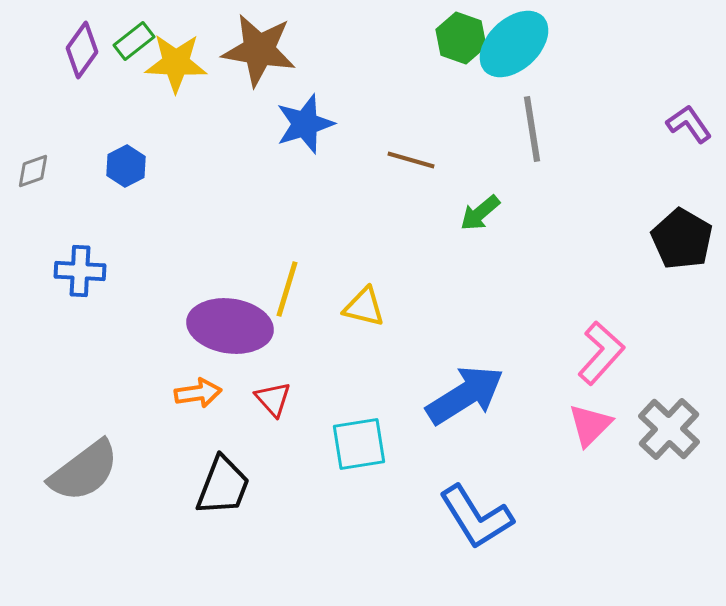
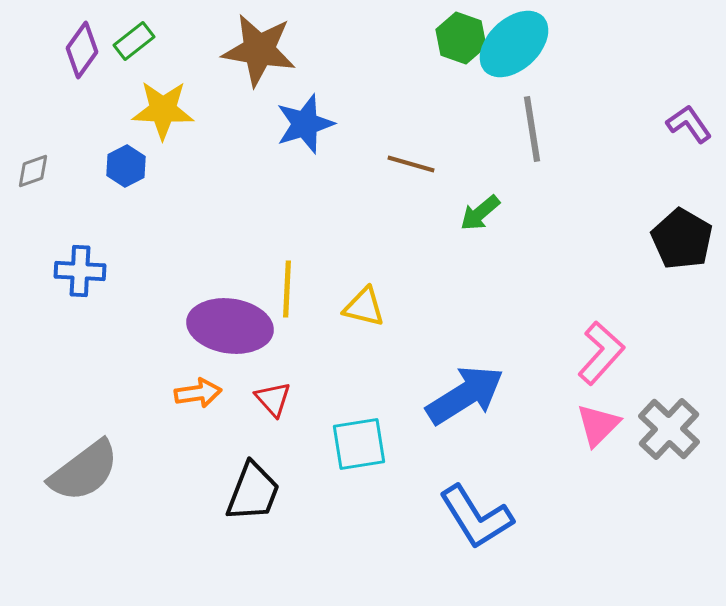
yellow star: moved 13 px left, 47 px down
brown line: moved 4 px down
yellow line: rotated 14 degrees counterclockwise
pink triangle: moved 8 px right
black trapezoid: moved 30 px right, 6 px down
